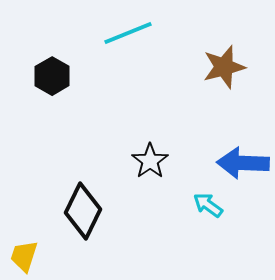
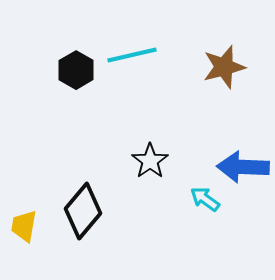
cyan line: moved 4 px right, 22 px down; rotated 9 degrees clockwise
black hexagon: moved 24 px right, 6 px up
blue arrow: moved 4 px down
cyan arrow: moved 3 px left, 6 px up
black diamond: rotated 14 degrees clockwise
yellow trapezoid: moved 30 px up; rotated 8 degrees counterclockwise
